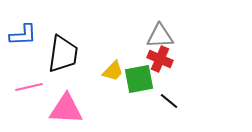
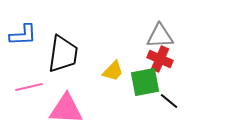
green square: moved 6 px right, 3 px down
